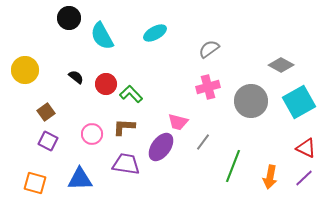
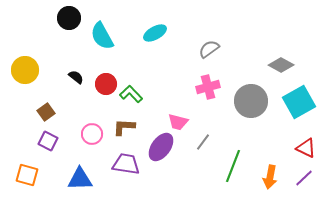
orange square: moved 8 px left, 8 px up
